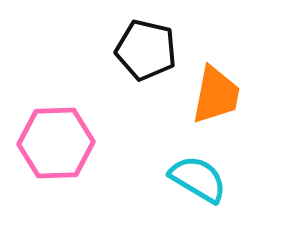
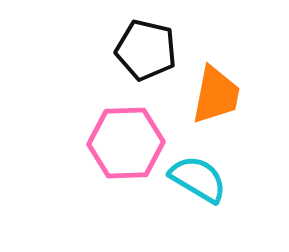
pink hexagon: moved 70 px right
